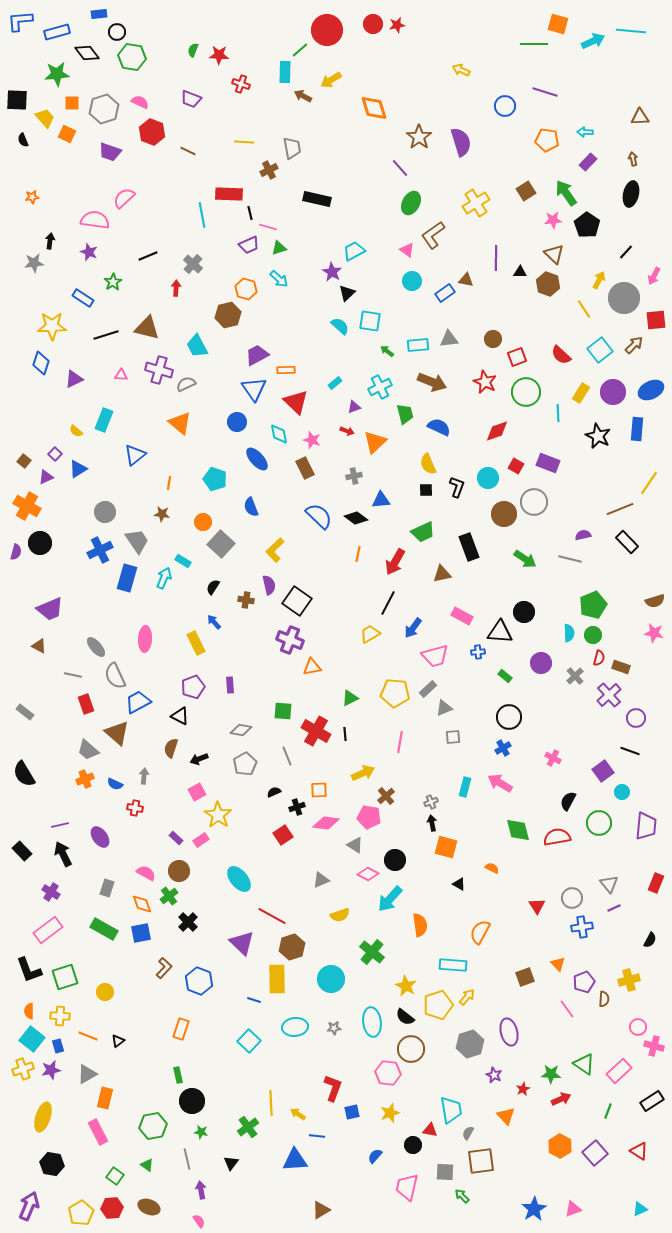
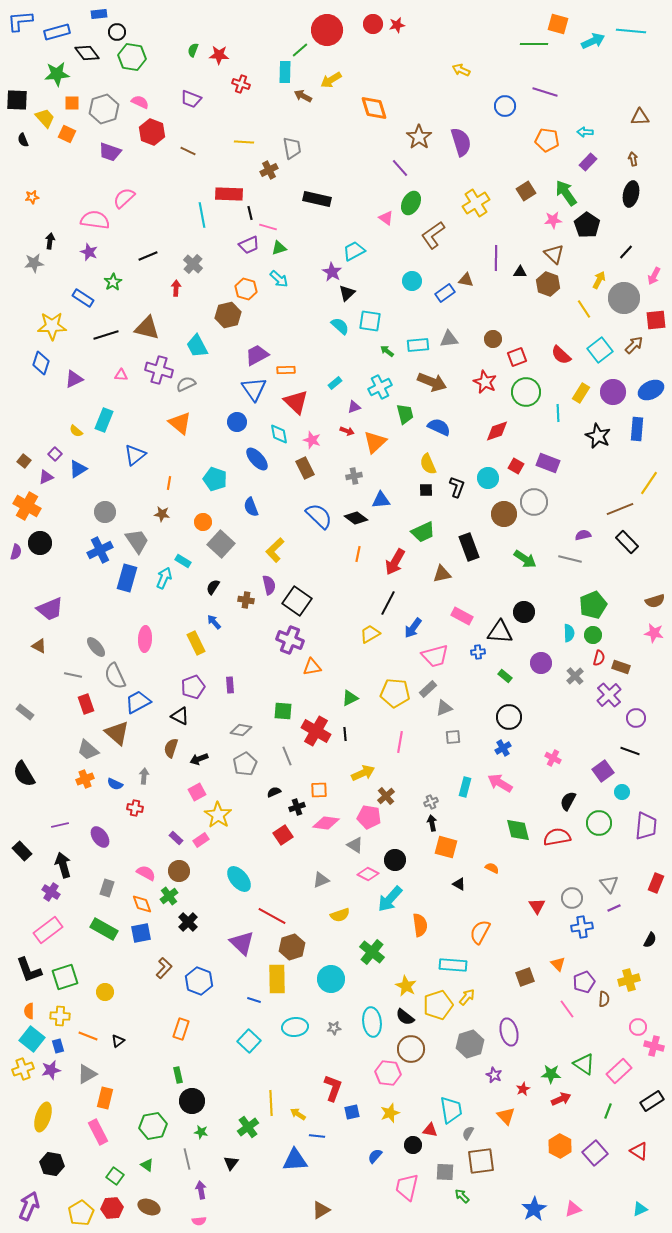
pink triangle at (407, 250): moved 21 px left, 32 px up
black arrow at (63, 854): moved 11 px down; rotated 10 degrees clockwise
pink semicircle at (199, 1221): rotated 120 degrees clockwise
